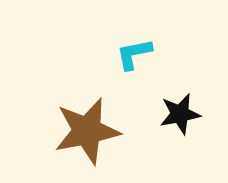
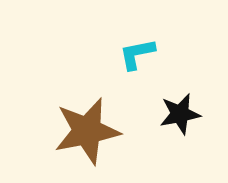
cyan L-shape: moved 3 px right
